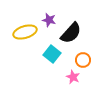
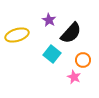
purple star: rotated 16 degrees clockwise
yellow ellipse: moved 8 px left, 3 px down
pink star: moved 1 px right
